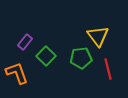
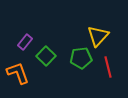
yellow triangle: rotated 20 degrees clockwise
red line: moved 2 px up
orange L-shape: moved 1 px right
